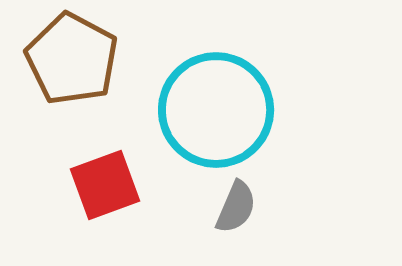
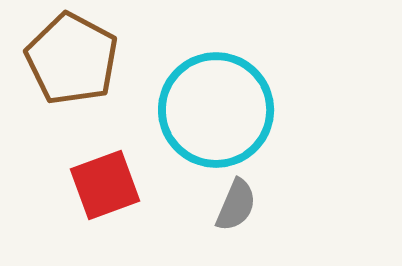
gray semicircle: moved 2 px up
